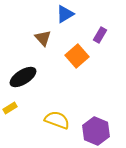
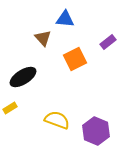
blue triangle: moved 5 px down; rotated 36 degrees clockwise
purple rectangle: moved 8 px right, 7 px down; rotated 21 degrees clockwise
orange square: moved 2 px left, 3 px down; rotated 15 degrees clockwise
